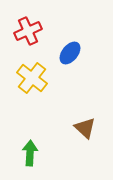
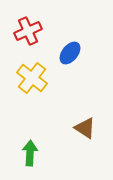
brown triangle: rotated 10 degrees counterclockwise
